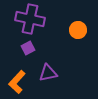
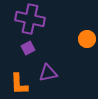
orange circle: moved 9 px right, 9 px down
orange L-shape: moved 2 px right, 2 px down; rotated 45 degrees counterclockwise
